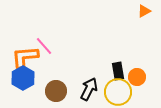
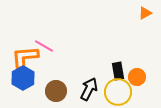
orange triangle: moved 1 px right, 2 px down
pink line: rotated 18 degrees counterclockwise
